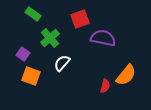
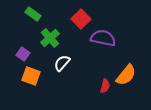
red square: moved 1 px right; rotated 24 degrees counterclockwise
